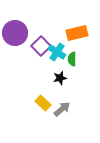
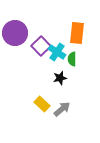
orange rectangle: rotated 70 degrees counterclockwise
yellow rectangle: moved 1 px left, 1 px down
